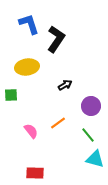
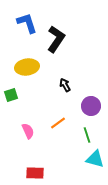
blue L-shape: moved 2 px left, 1 px up
black arrow: rotated 88 degrees counterclockwise
green square: rotated 16 degrees counterclockwise
pink semicircle: moved 3 px left; rotated 14 degrees clockwise
green line: moved 1 px left; rotated 21 degrees clockwise
